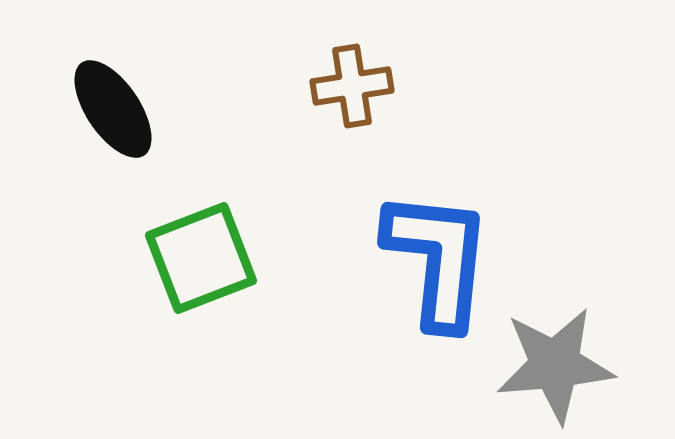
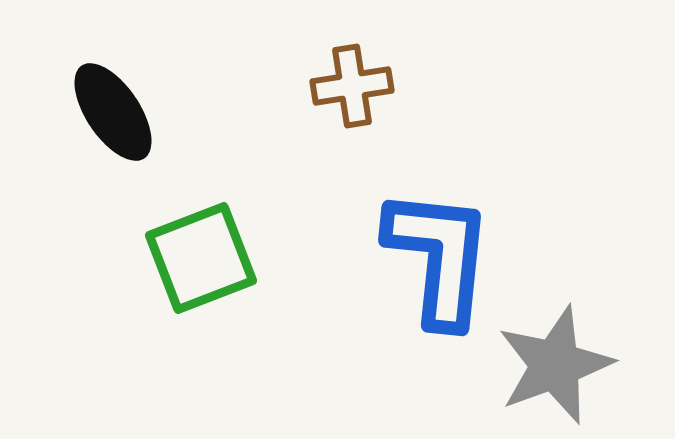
black ellipse: moved 3 px down
blue L-shape: moved 1 px right, 2 px up
gray star: rotated 15 degrees counterclockwise
